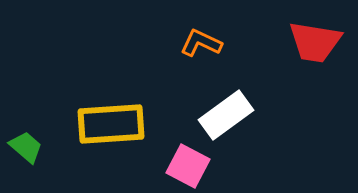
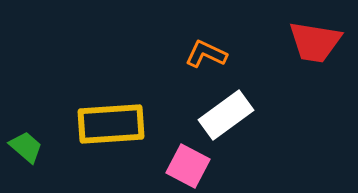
orange L-shape: moved 5 px right, 11 px down
